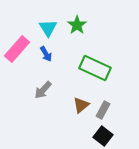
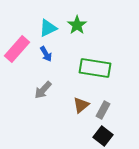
cyan triangle: rotated 36 degrees clockwise
green rectangle: rotated 16 degrees counterclockwise
